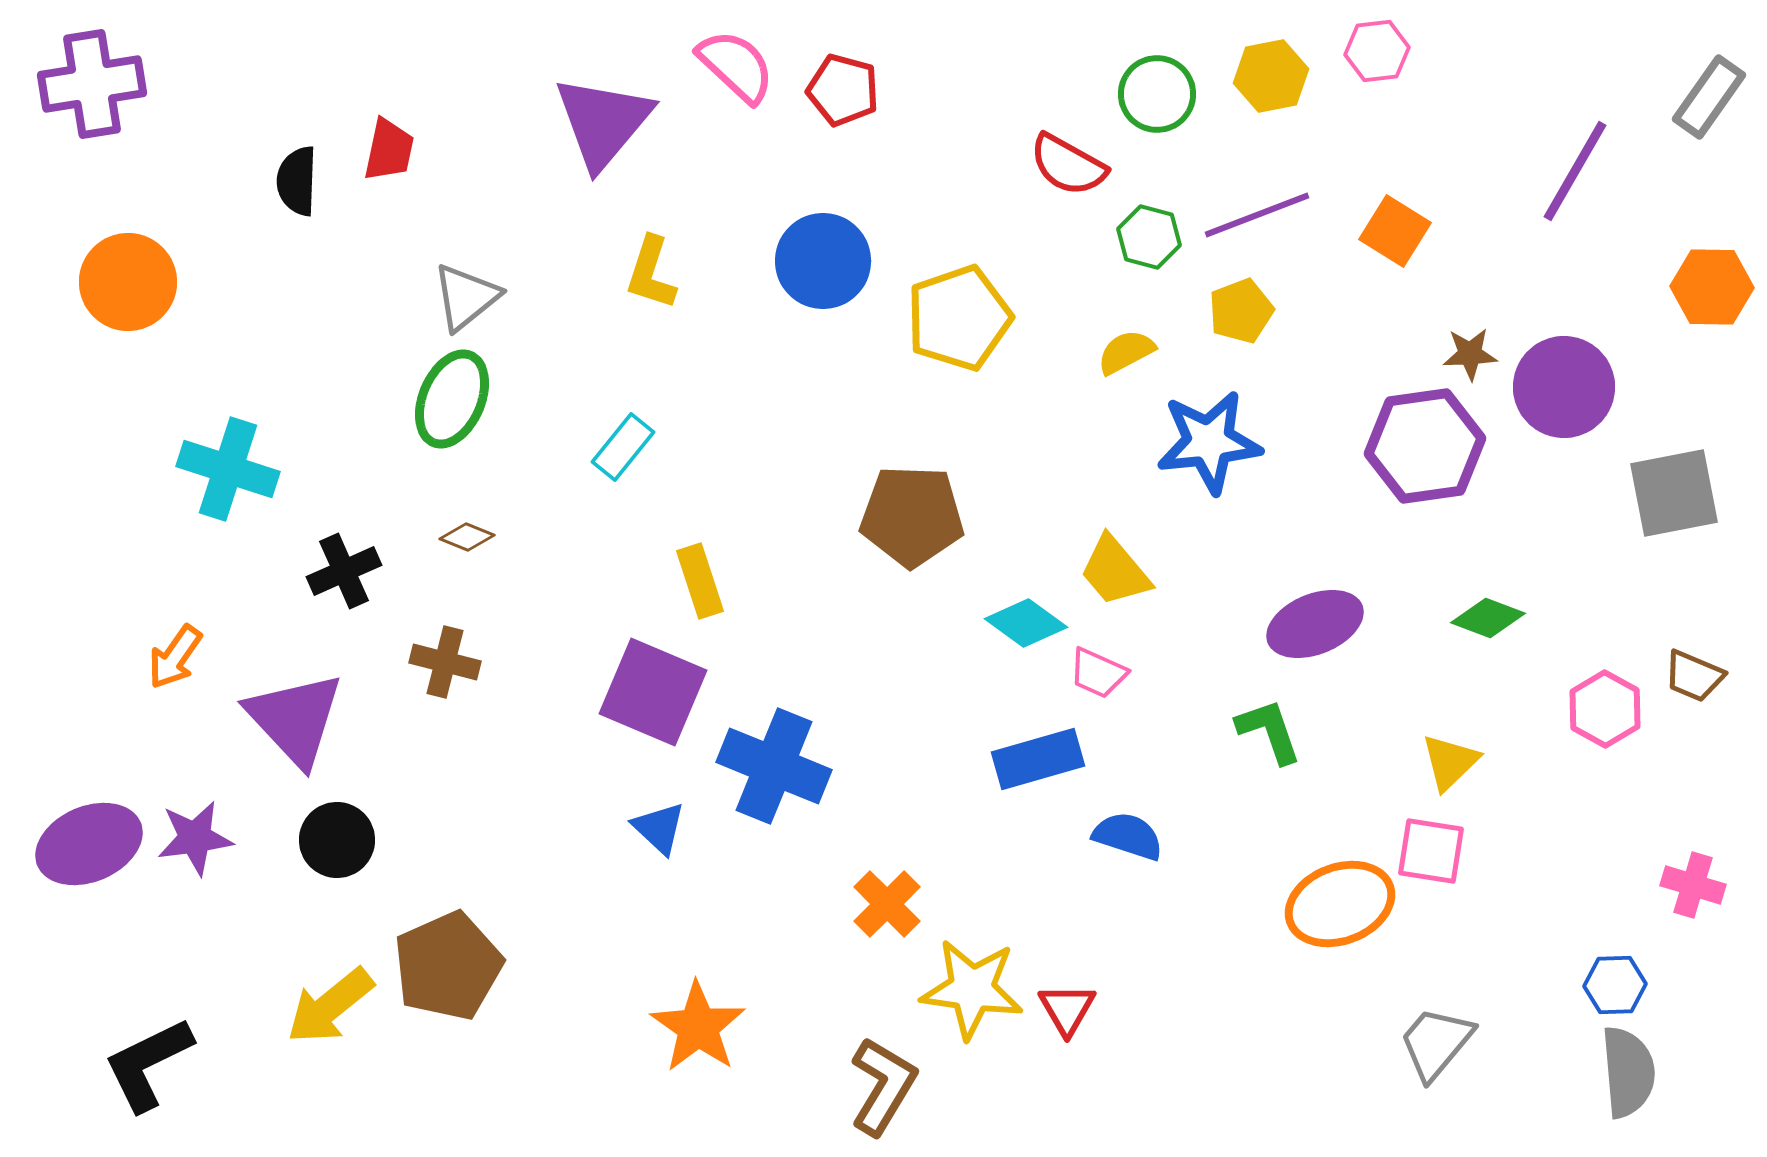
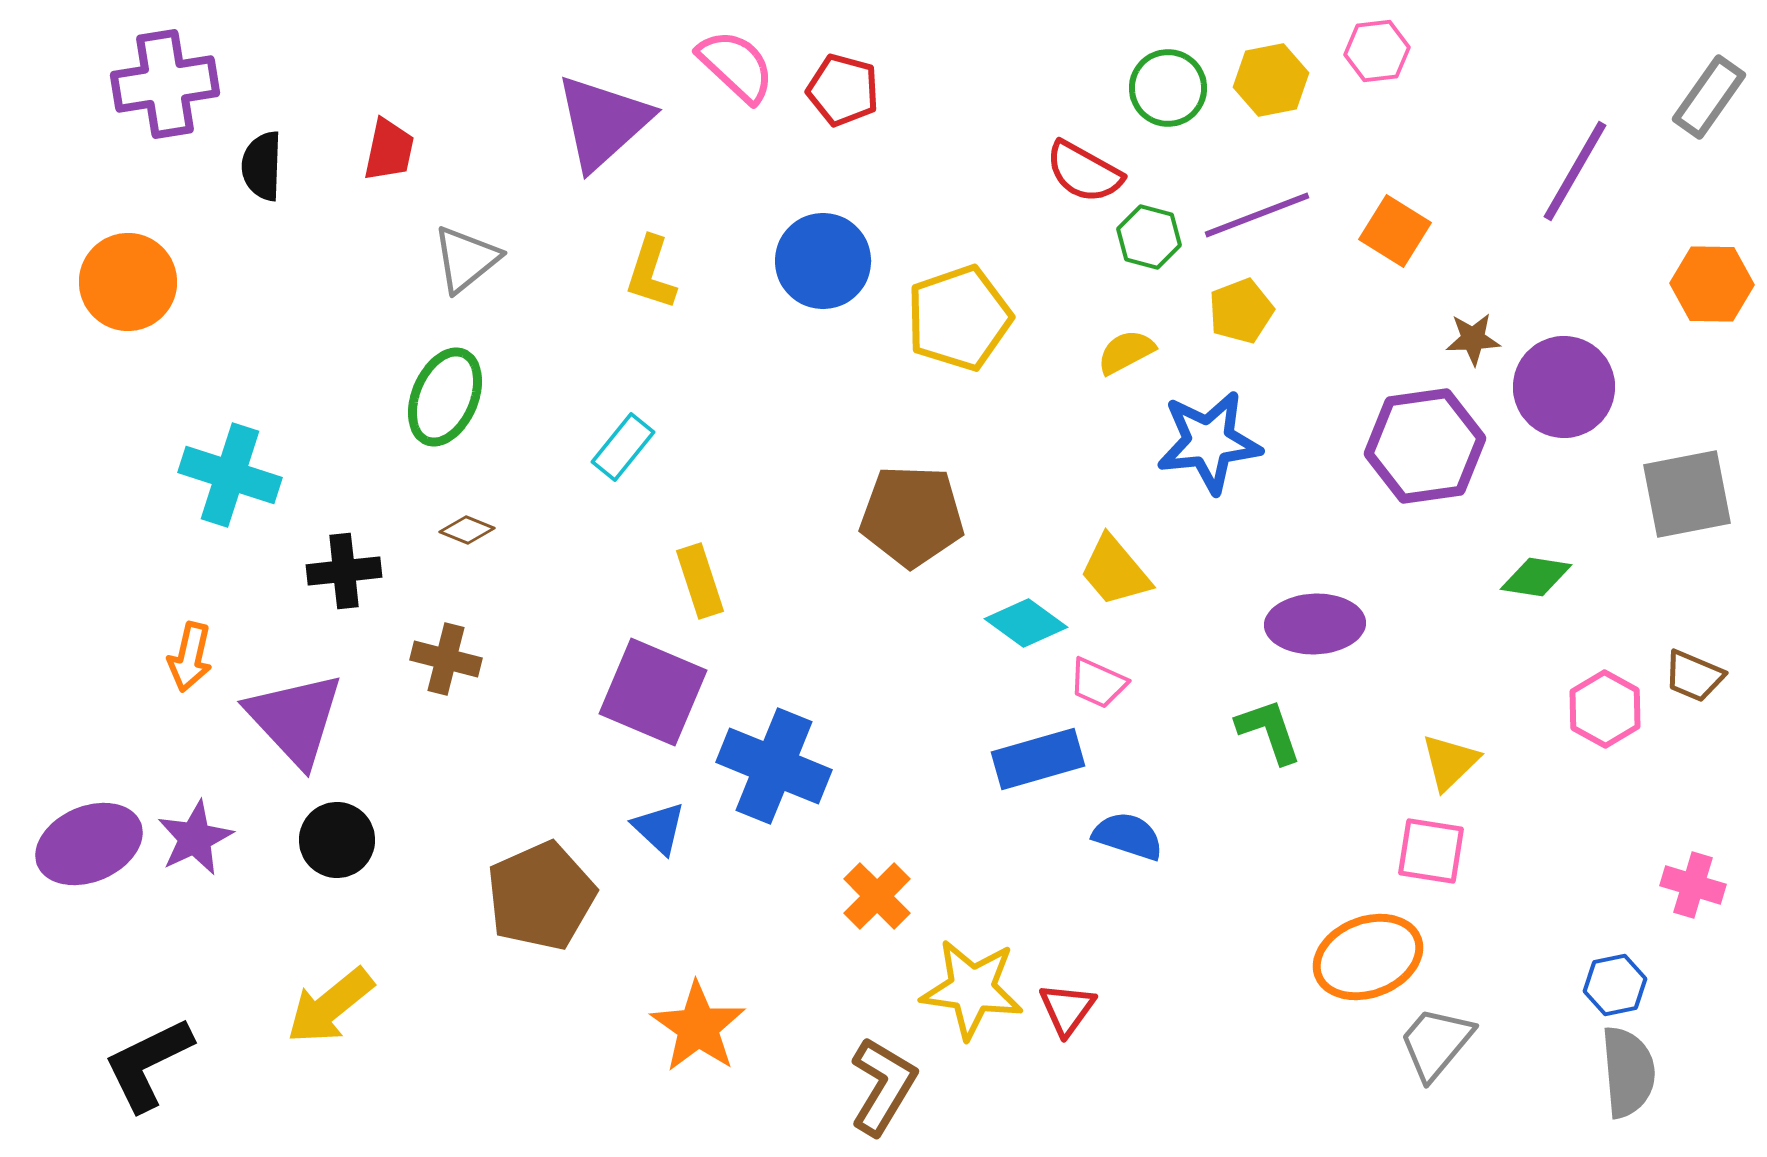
yellow hexagon at (1271, 76): moved 4 px down
purple cross at (92, 84): moved 73 px right
green circle at (1157, 94): moved 11 px right, 6 px up
purple triangle at (603, 122): rotated 8 degrees clockwise
red semicircle at (1068, 165): moved 16 px right, 7 px down
black semicircle at (297, 181): moved 35 px left, 15 px up
orange hexagon at (1712, 287): moved 3 px up
gray triangle at (466, 297): moved 38 px up
brown star at (1470, 354): moved 3 px right, 15 px up
green ellipse at (452, 399): moved 7 px left, 2 px up
cyan cross at (228, 469): moved 2 px right, 6 px down
gray square at (1674, 493): moved 13 px right, 1 px down
brown diamond at (467, 537): moved 7 px up
black cross at (344, 571): rotated 18 degrees clockwise
green diamond at (1488, 618): moved 48 px right, 41 px up; rotated 12 degrees counterclockwise
purple ellipse at (1315, 624): rotated 20 degrees clockwise
orange arrow at (175, 657): moved 15 px right; rotated 22 degrees counterclockwise
brown cross at (445, 662): moved 1 px right, 3 px up
pink trapezoid at (1098, 673): moved 10 px down
purple star at (195, 838): rotated 18 degrees counterclockwise
orange cross at (887, 904): moved 10 px left, 8 px up
orange ellipse at (1340, 904): moved 28 px right, 53 px down
brown pentagon at (448, 966): moved 93 px right, 70 px up
blue hexagon at (1615, 985): rotated 10 degrees counterclockwise
red triangle at (1067, 1009): rotated 6 degrees clockwise
